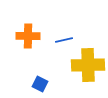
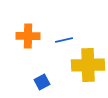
blue square: moved 2 px right, 2 px up; rotated 35 degrees clockwise
